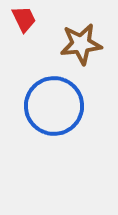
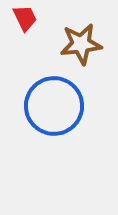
red trapezoid: moved 1 px right, 1 px up
